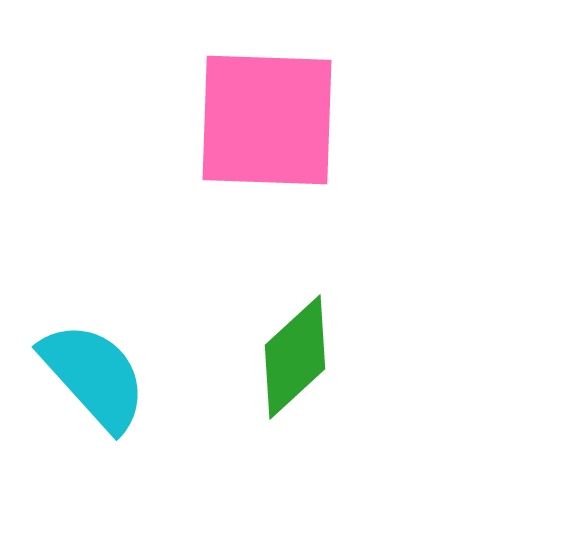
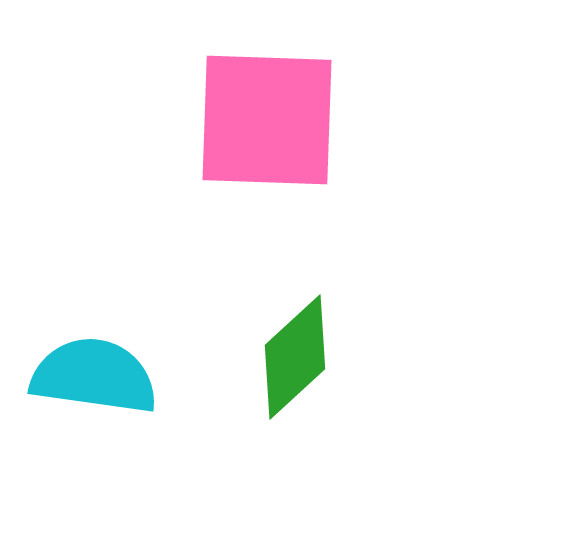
cyan semicircle: rotated 40 degrees counterclockwise
